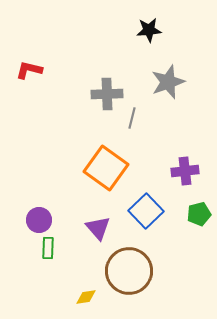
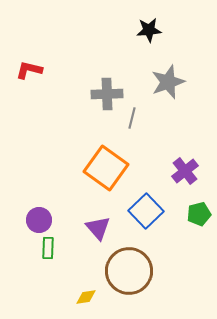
purple cross: rotated 32 degrees counterclockwise
